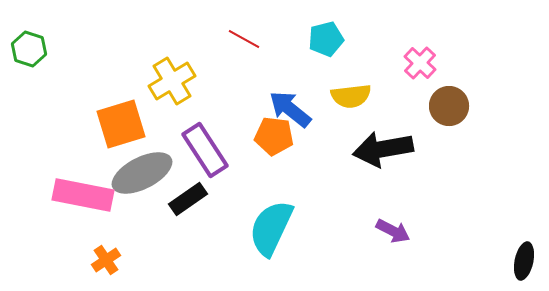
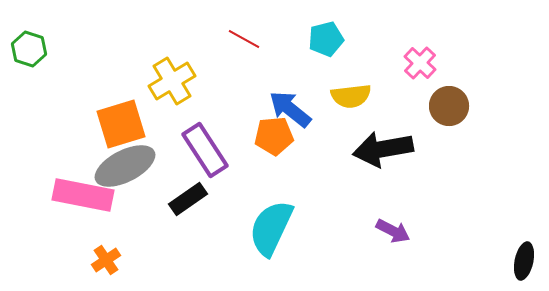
orange pentagon: rotated 12 degrees counterclockwise
gray ellipse: moved 17 px left, 7 px up
